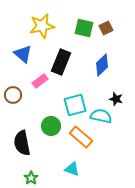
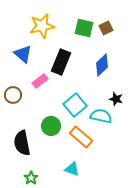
cyan square: rotated 25 degrees counterclockwise
